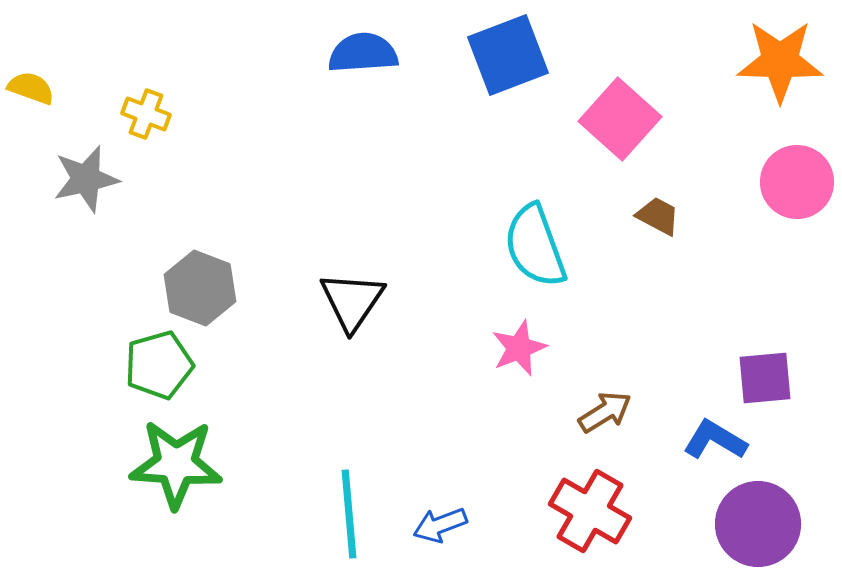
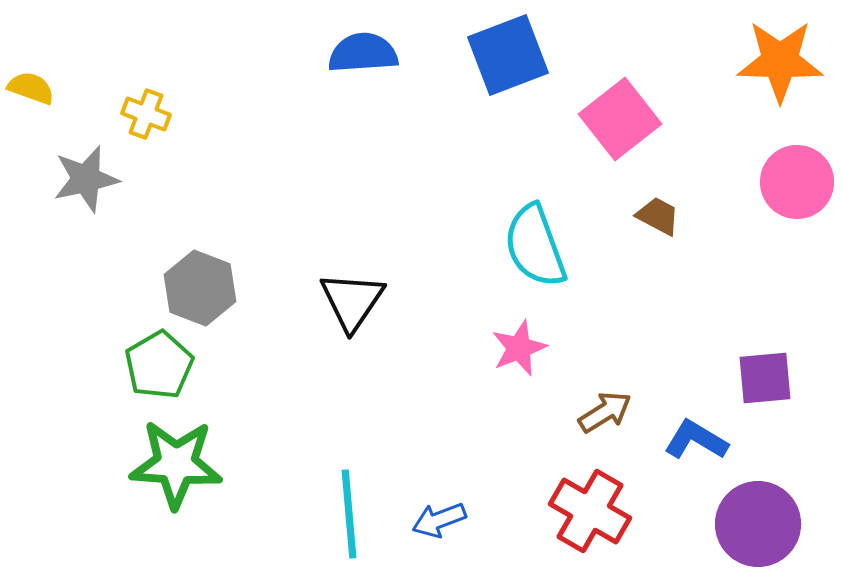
pink square: rotated 10 degrees clockwise
green pentagon: rotated 14 degrees counterclockwise
blue L-shape: moved 19 px left
blue arrow: moved 1 px left, 5 px up
